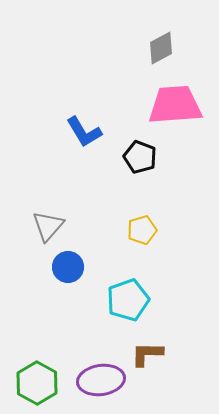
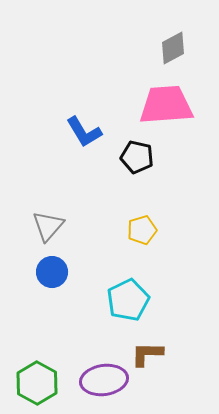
gray diamond: moved 12 px right
pink trapezoid: moved 9 px left
black pentagon: moved 3 px left; rotated 8 degrees counterclockwise
blue circle: moved 16 px left, 5 px down
cyan pentagon: rotated 6 degrees counterclockwise
purple ellipse: moved 3 px right
